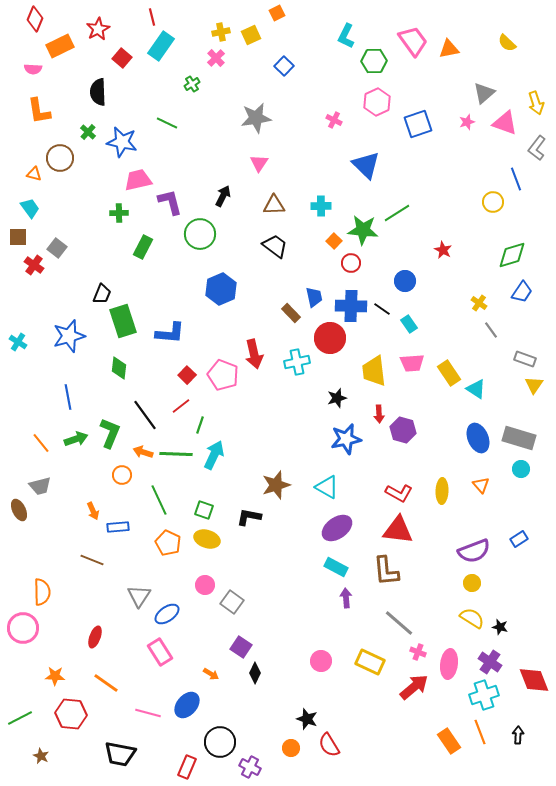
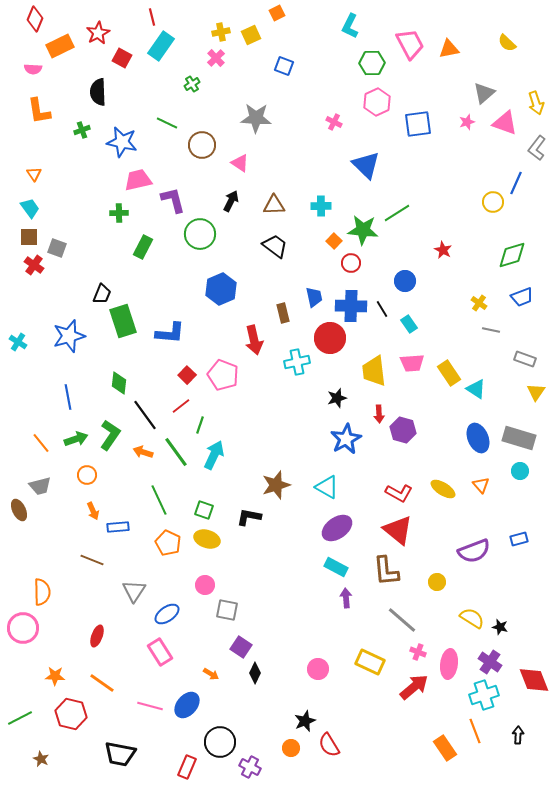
red star at (98, 29): moved 4 px down
cyan L-shape at (346, 36): moved 4 px right, 10 px up
pink trapezoid at (413, 41): moved 3 px left, 3 px down; rotated 8 degrees clockwise
red square at (122, 58): rotated 12 degrees counterclockwise
green hexagon at (374, 61): moved 2 px left, 2 px down
blue square at (284, 66): rotated 24 degrees counterclockwise
gray star at (256, 118): rotated 12 degrees clockwise
pink cross at (334, 120): moved 2 px down
blue square at (418, 124): rotated 12 degrees clockwise
green cross at (88, 132): moved 6 px left, 2 px up; rotated 28 degrees clockwise
brown circle at (60, 158): moved 142 px right, 13 px up
pink triangle at (259, 163): moved 19 px left; rotated 30 degrees counterclockwise
orange triangle at (34, 174): rotated 42 degrees clockwise
blue line at (516, 179): moved 4 px down; rotated 45 degrees clockwise
black arrow at (223, 196): moved 8 px right, 5 px down
purple L-shape at (170, 202): moved 3 px right, 2 px up
brown square at (18, 237): moved 11 px right
gray square at (57, 248): rotated 18 degrees counterclockwise
blue trapezoid at (522, 292): moved 5 px down; rotated 35 degrees clockwise
black line at (382, 309): rotated 24 degrees clockwise
brown rectangle at (291, 313): moved 8 px left; rotated 30 degrees clockwise
gray line at (491, 330): rotated 42 degrees counterclockwise
red arrow at (254, 354): moved 14 px up
green diamond at (119, 368): moved 15 px down
yellow triangle at (534, 385): moved 2 px right, 7 px down
green L-shape at (110, 433): moved 2 px down; rotated 12 degrees clockwise
blue star at (346, 439): rotated 16 degrees counterclockwise
green line at (176, 454): moved 2 px up; rotated 52 degrees clockwise
cyan circle at (521, 469): moved 1 px left, 2 px down
orange circle at (122, 475): moved 35 px left
yellow ellipse at (442, 491): moved 1 px right, 2 px up; rotated 60 degrees counterclockwise
red triangle at (398, 530): rotated 32 degrees clockwise
blue rectangle at (519, 539): rotated 18 degrees clockwise
yellow circle at (472, 583): moved 35 px left, 1 px up
gray triangle at (139, 596): moved 5 px left, 5 px up
gray square at (232, 602): moved 5 px left, 8 px down; rotated 25 degrees counterclockwise
gray line at (399, 623): moved 3 px right, 3 px up
red ellipse at (95, 637): moved 2 px right, 1 px up
pink circle at (321, 661): moved 3 px left, 8 px down
orange line at (106, 683): moved 4 px left
pink line at (148, 713): moved 2 px right, 7 px up
red hexagon at (71, 714): rotated 8 degrees clockwise
black star at (307, 719): moved 2 px left, 2 px down; rotated 30 degrees clockwise
orange line at (480, 732): moved 5 px left, 1 px up
orange rectangle at (449, 741): moved 4 px left, 7 px down
brown star at (41, 756): moved 3 px down
